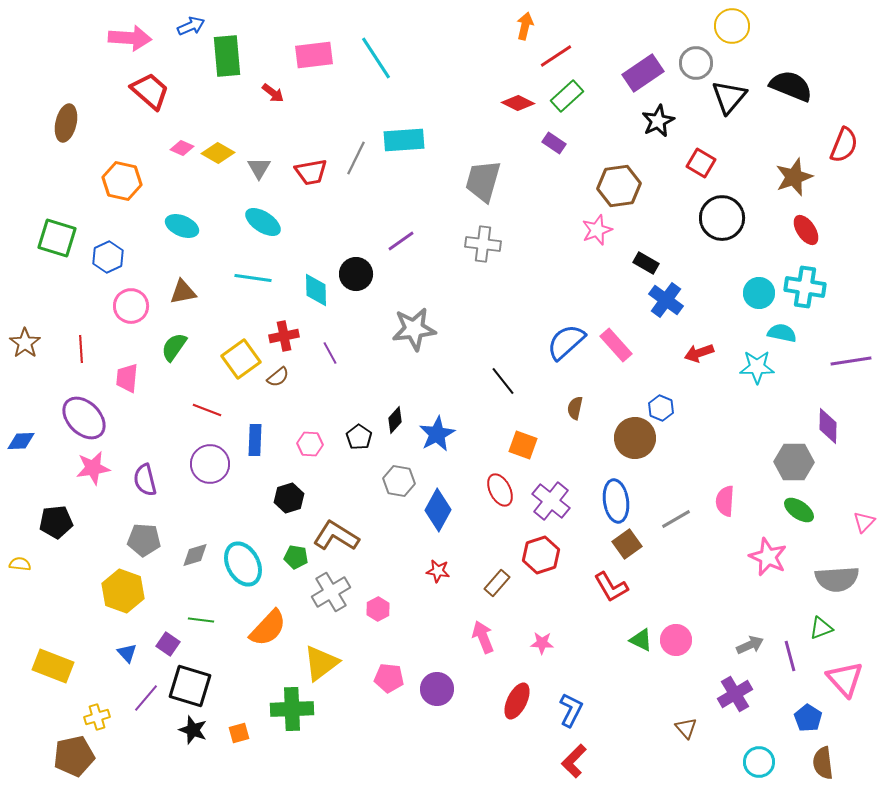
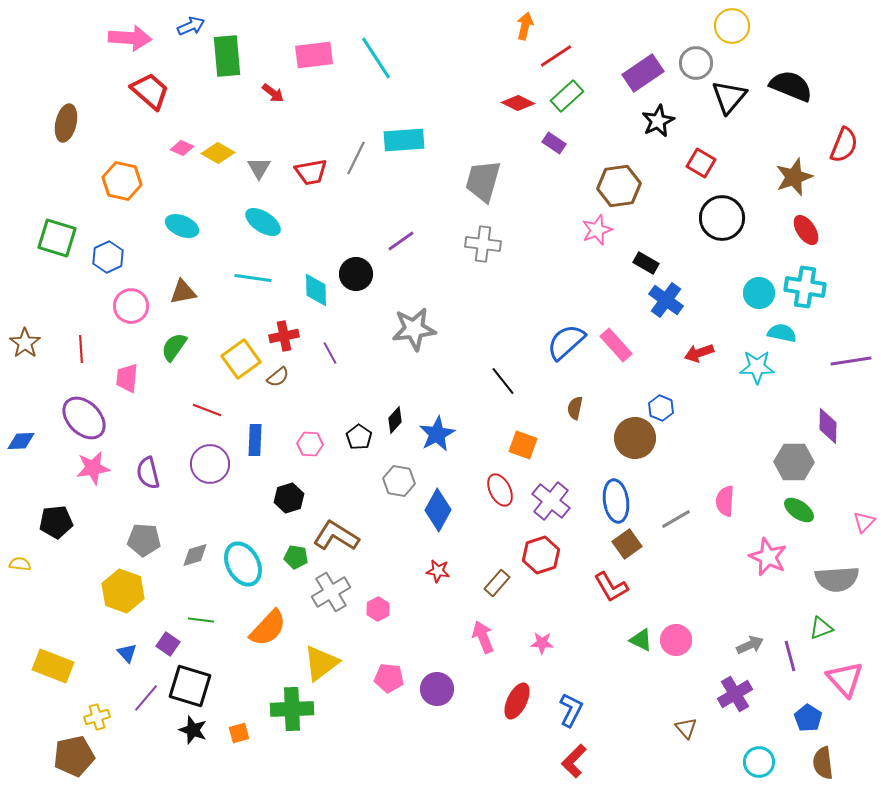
purple semicircle at (145, 480): moved 3 px right, 7 px up
